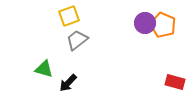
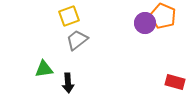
orange pentagon: moved 9 px up
green triangle: rotated 24 degrees counterclockwise
black arrow: rotated 48 degrees counterclockwise
